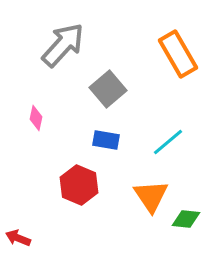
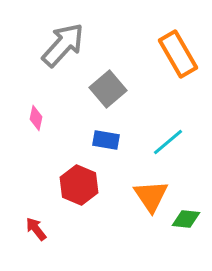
red arrow: moved 18 px right, 9 px up; rotated 30 degrees clockwise
